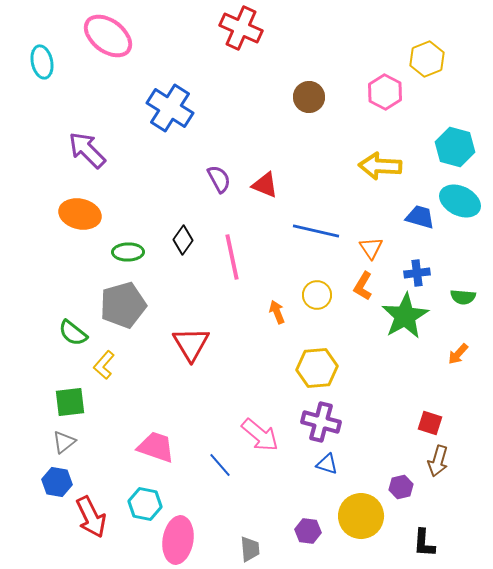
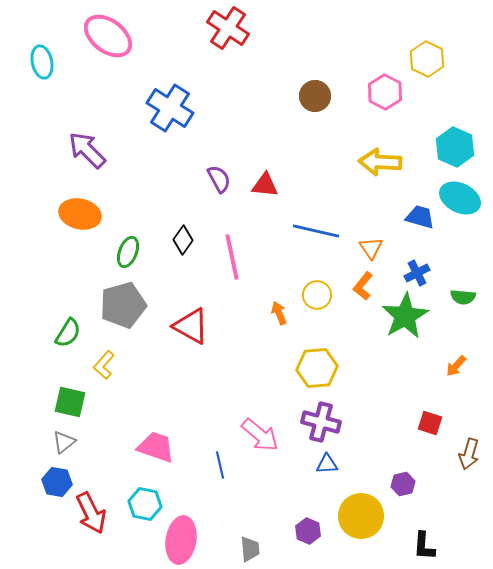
red cross at (241, 28): moved 13 px left; rotated 9 degrees clockwise
yellow hexagon at (427, 59): rotated 12 degrees counterclockwise
brown circle at (309, 97): moved 6 px right, 1 px up
cyan hexagon at (455, 147): rotated 9 degrees clockwise
yellow arrow at (380, 166): moved 4 px up
red triangle at (265, 185): rotated 16 degrees counterclockwise
cyan ellipse at (460, 201): moved 3 px up
green ellipse at (128, 252): rotated 68 degrees counterclockwise
blue cross at (417, 273): rotated 20 degrees counterclockwise
orange L-shape at (363, 286): rotated 8 degrees clockwise
orange arrow at (277, 312): moved 2 px right, 1 px down
green semicircle at (73, 333): moved 5 px left; rotated 96 degrees counterclockwise
red triangle at (191, 344): moved 18 px up; rotated 30 degrees counterclockwise
orange arrow at (458, 354): moved 2 px left, 12 px down
green square at (70, 402): rotated 20 degrees clockwise
brown arrow at (438, 461): moved 31 px right, 7 px up
blue triangle at (327, 464): rotated 20 degrees counterclockwise
blue line at (220, 465): rotated 28 degrees clockwise
purple hexagon at (401, 487): moved 2 px right, 3 px up
red arrow at (91, 517): moved 4 px up
purple hexagon at (308, 531): rotated 15 degrees clockwise
pink ellipse at (178, 540): moved 3 px right
black L-shape at (424, 543): moved 3 px down
